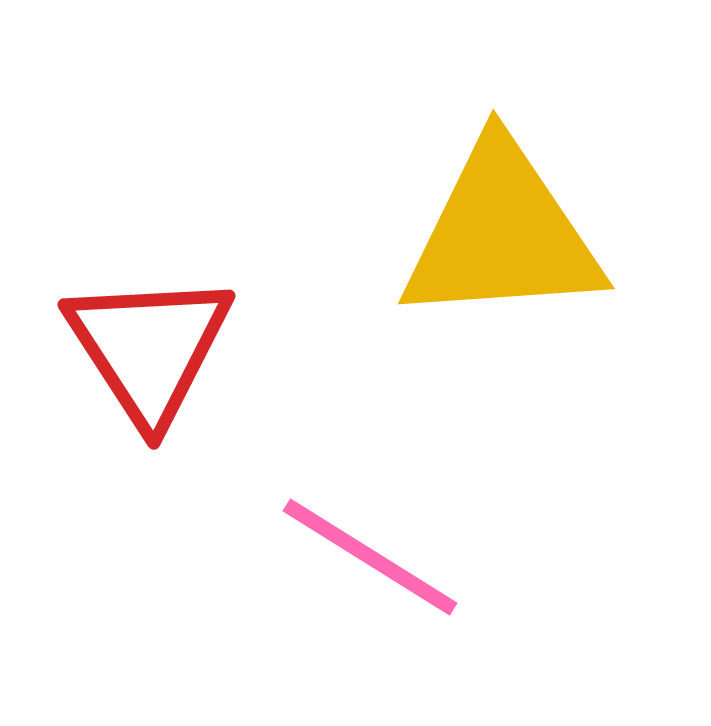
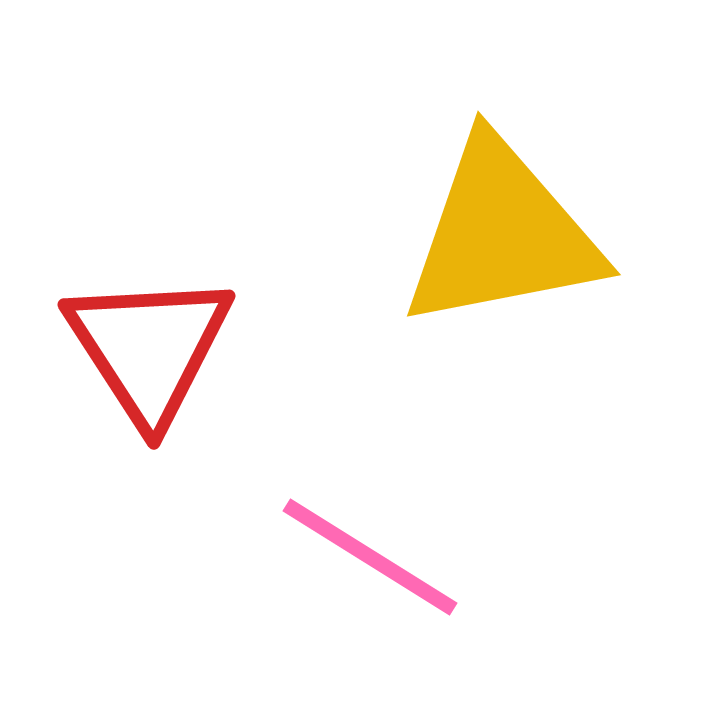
yellow triangle: rotated 7 degrees counterclockwise
